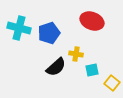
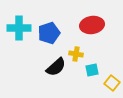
red ellipse: moved 4 px down; rotated 30 degrees counterclockwise
cyan cross: rotated 15 degrees counterclockwise
